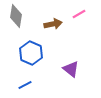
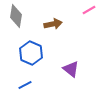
pink line: moved 10 px right, 4 px up
